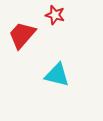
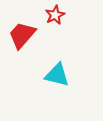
red star: rotated 30 degrees clockwise
